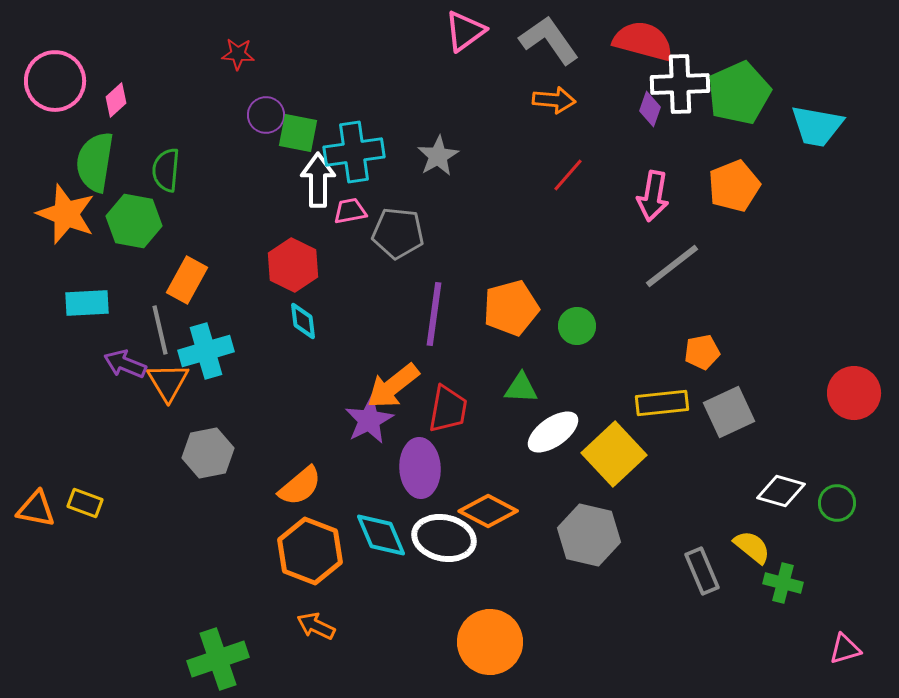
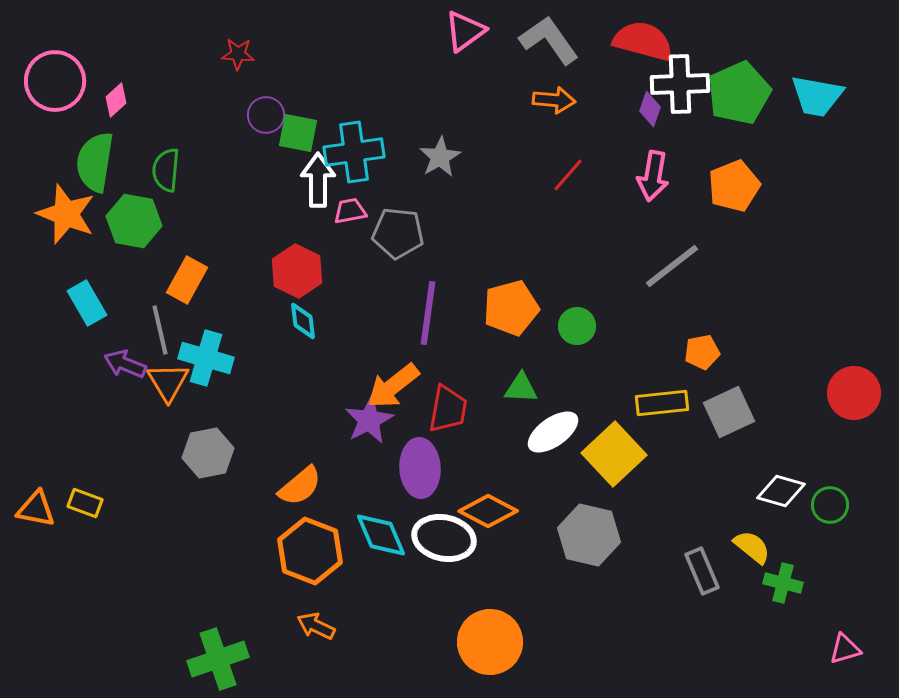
cyan trapezoid at (817, 126): moved 30 px up
gray star at (438, 156): moved 2 px right, 1 px down
pink arrow at (653, 196): moved 20 px up
red hexagon at (293, 265): moved 4 px right, 6 px down
cyan rectangle at (87, 303): rotated 63 degrees clockwise
purple line at (434, 314): moved 6 px left, 1 px up
cyan cross at (206, 351): moved 7 px down; rotated 32 degrees clockwise
green circle at (837, 503): moved 7 px left, 2 px down
